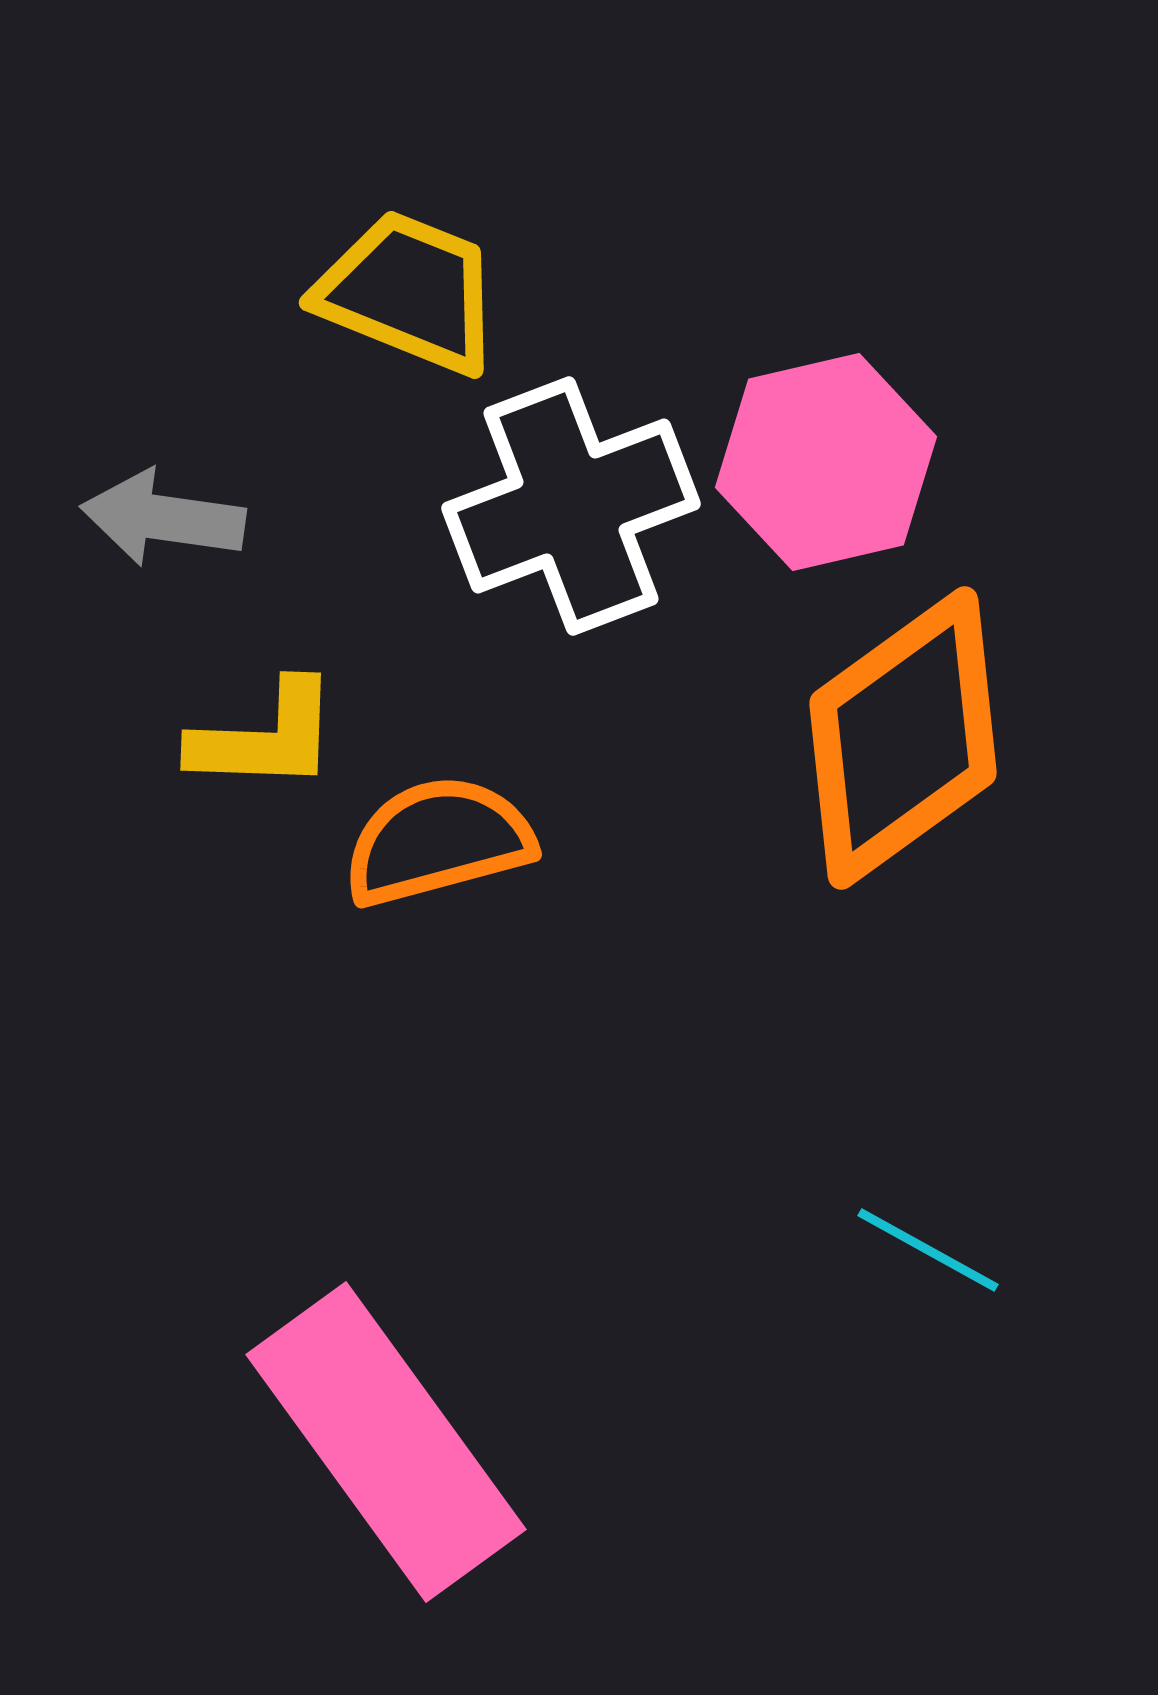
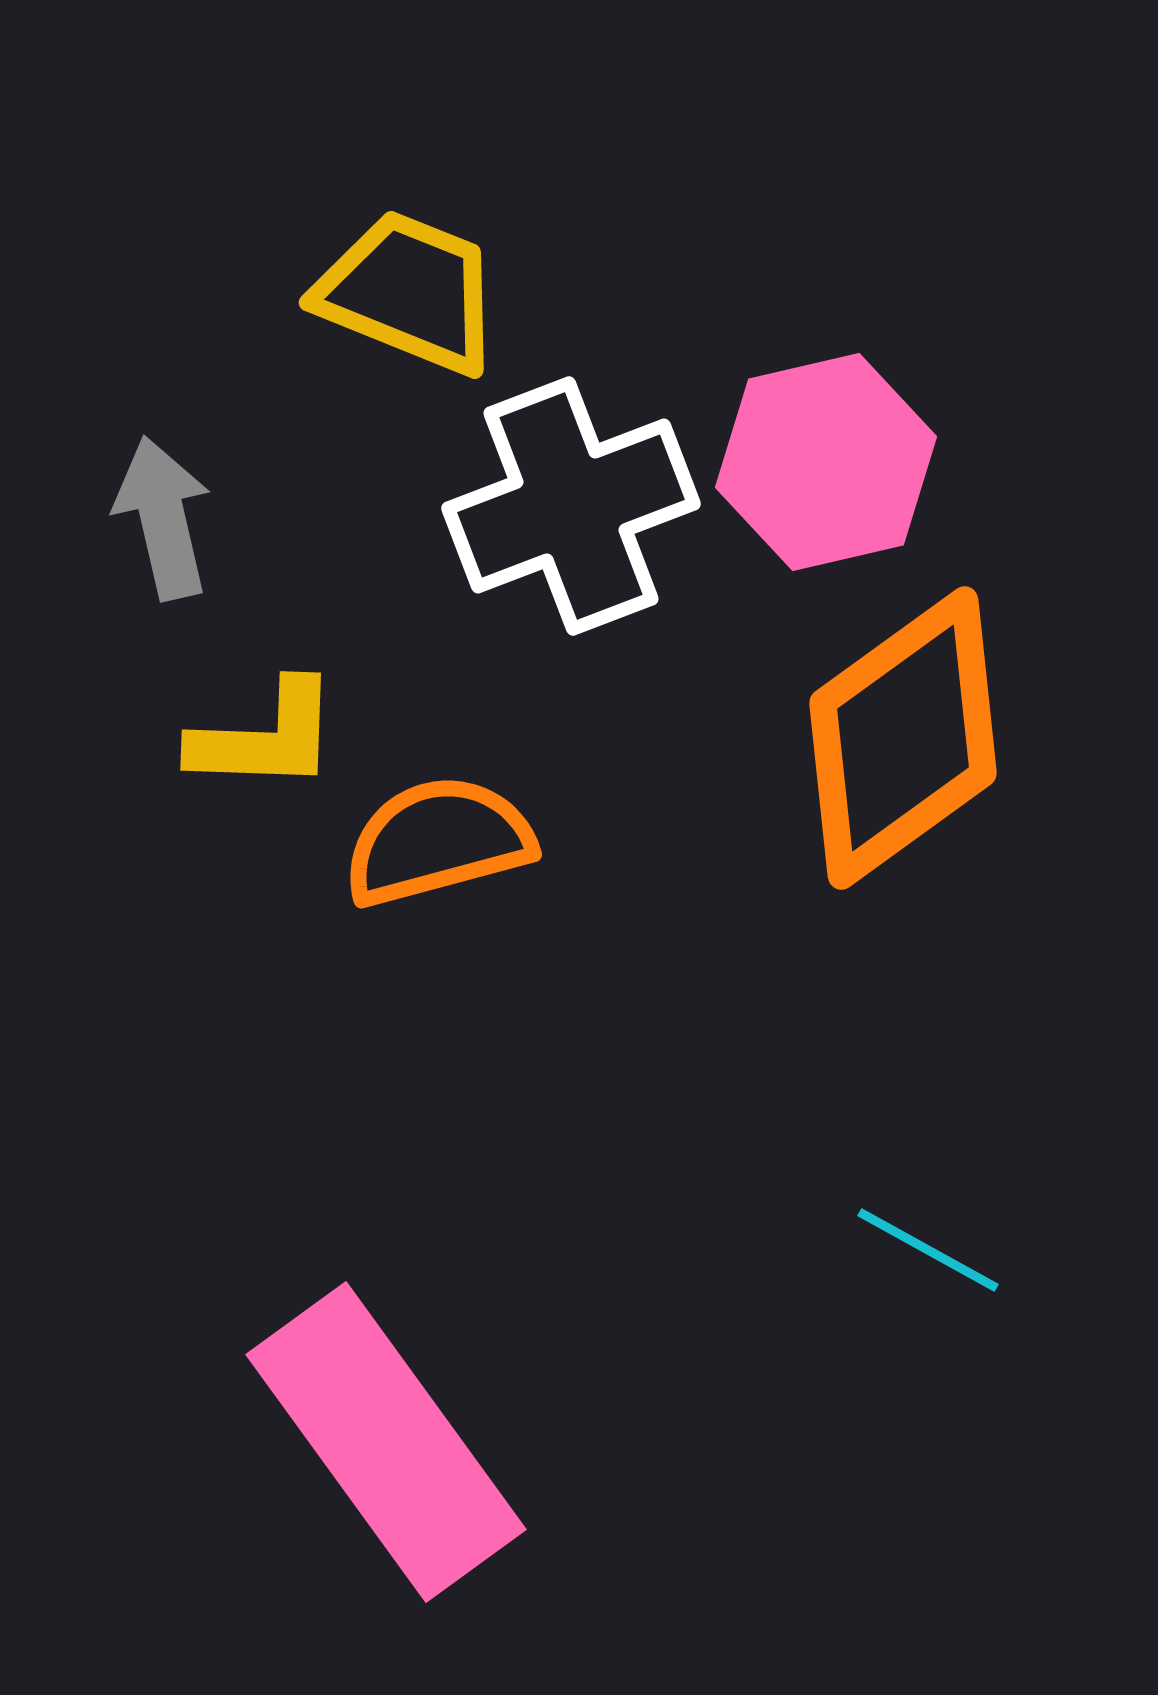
gray arrow: rotated 69 degrees clockwise
